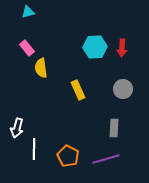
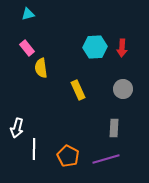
cyan triangle: moved 2 px down
